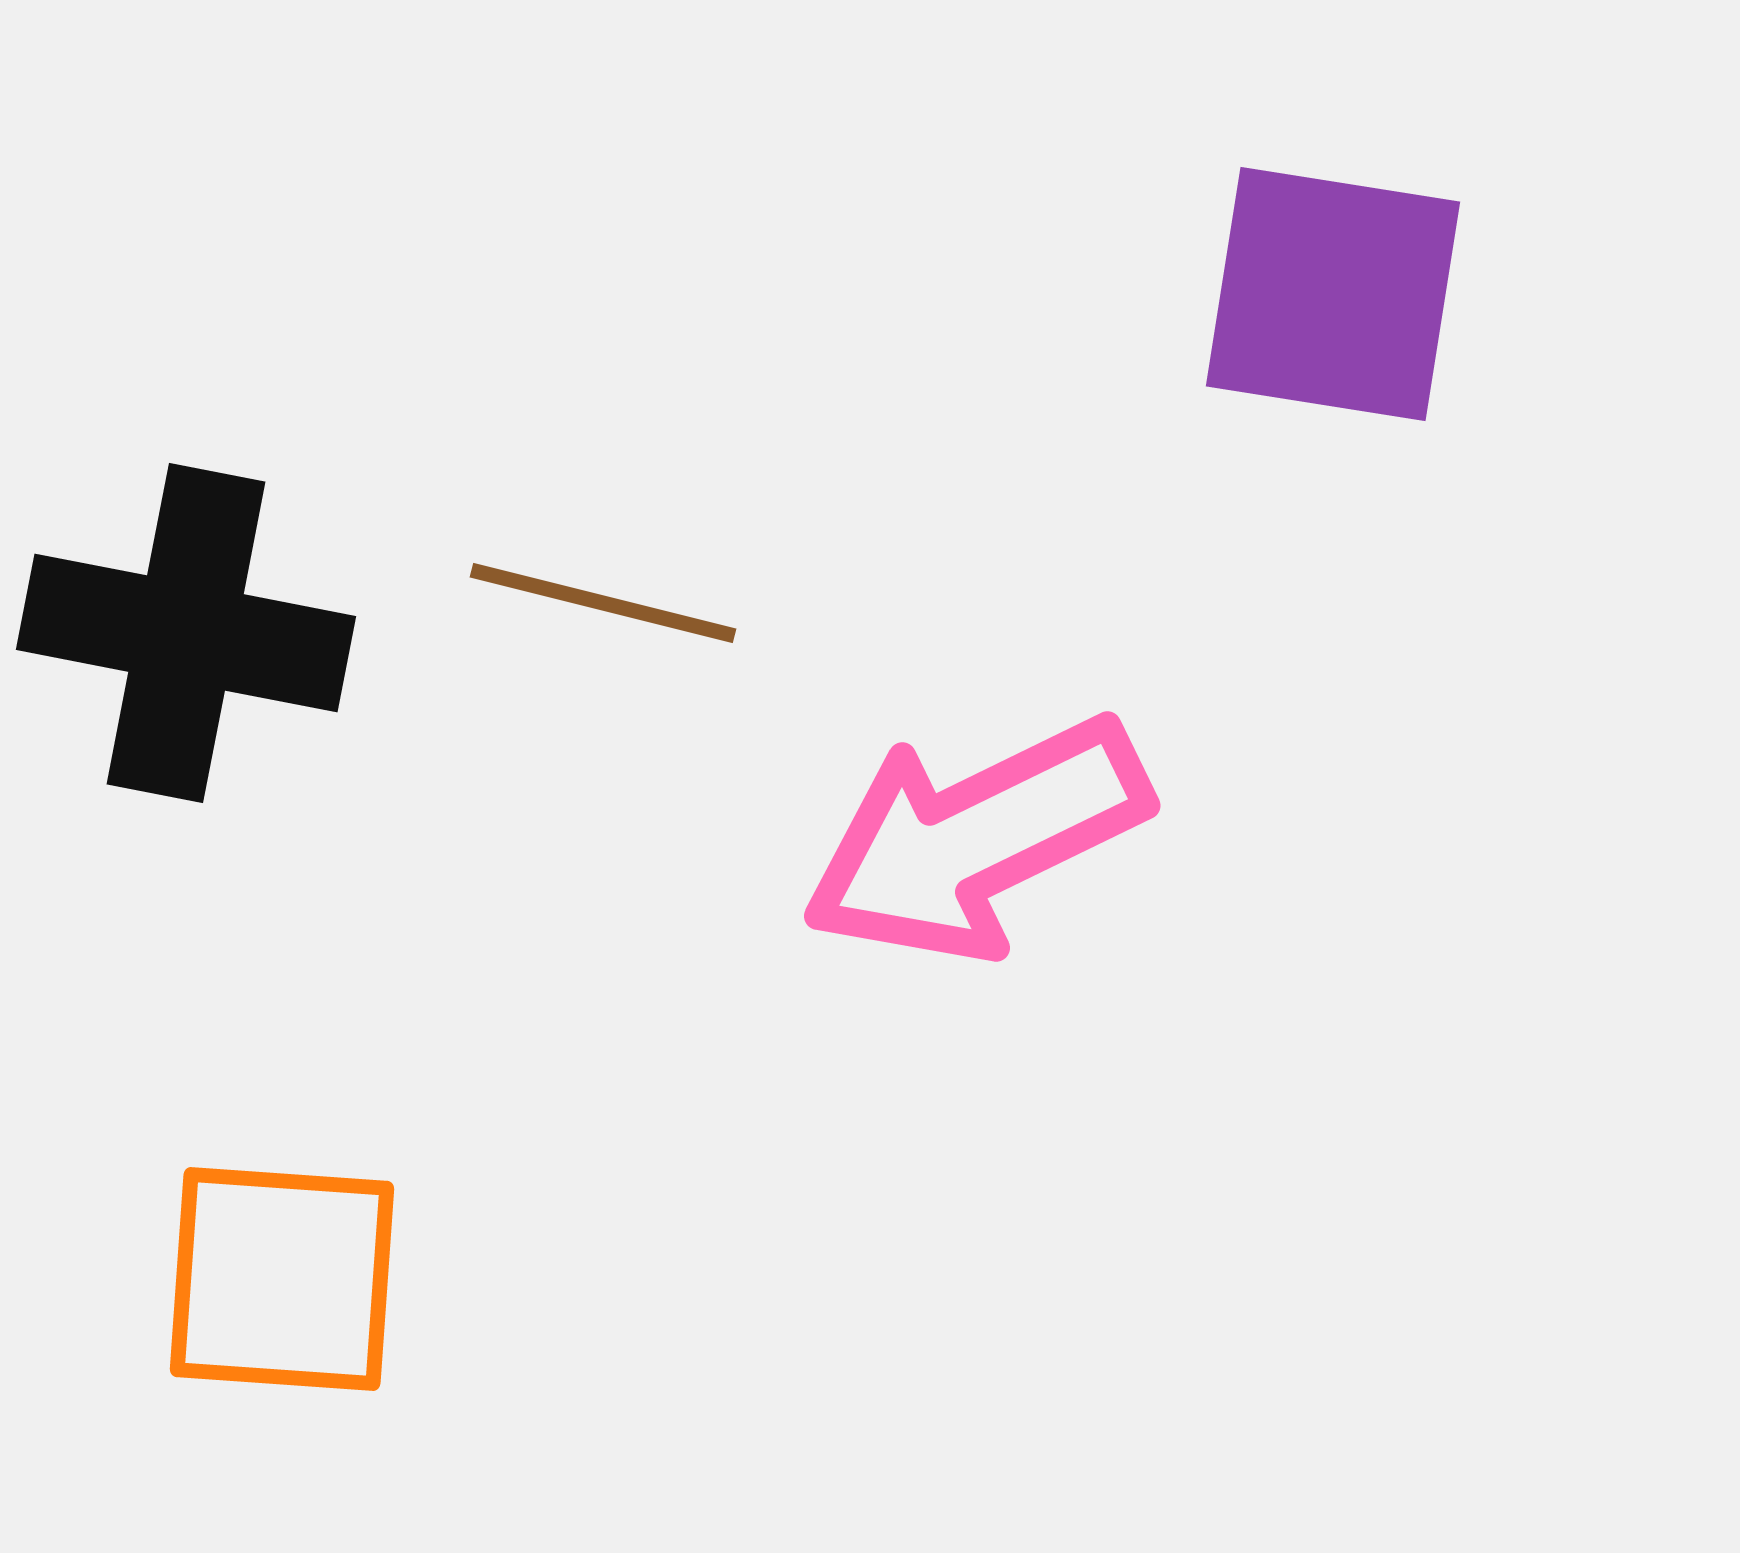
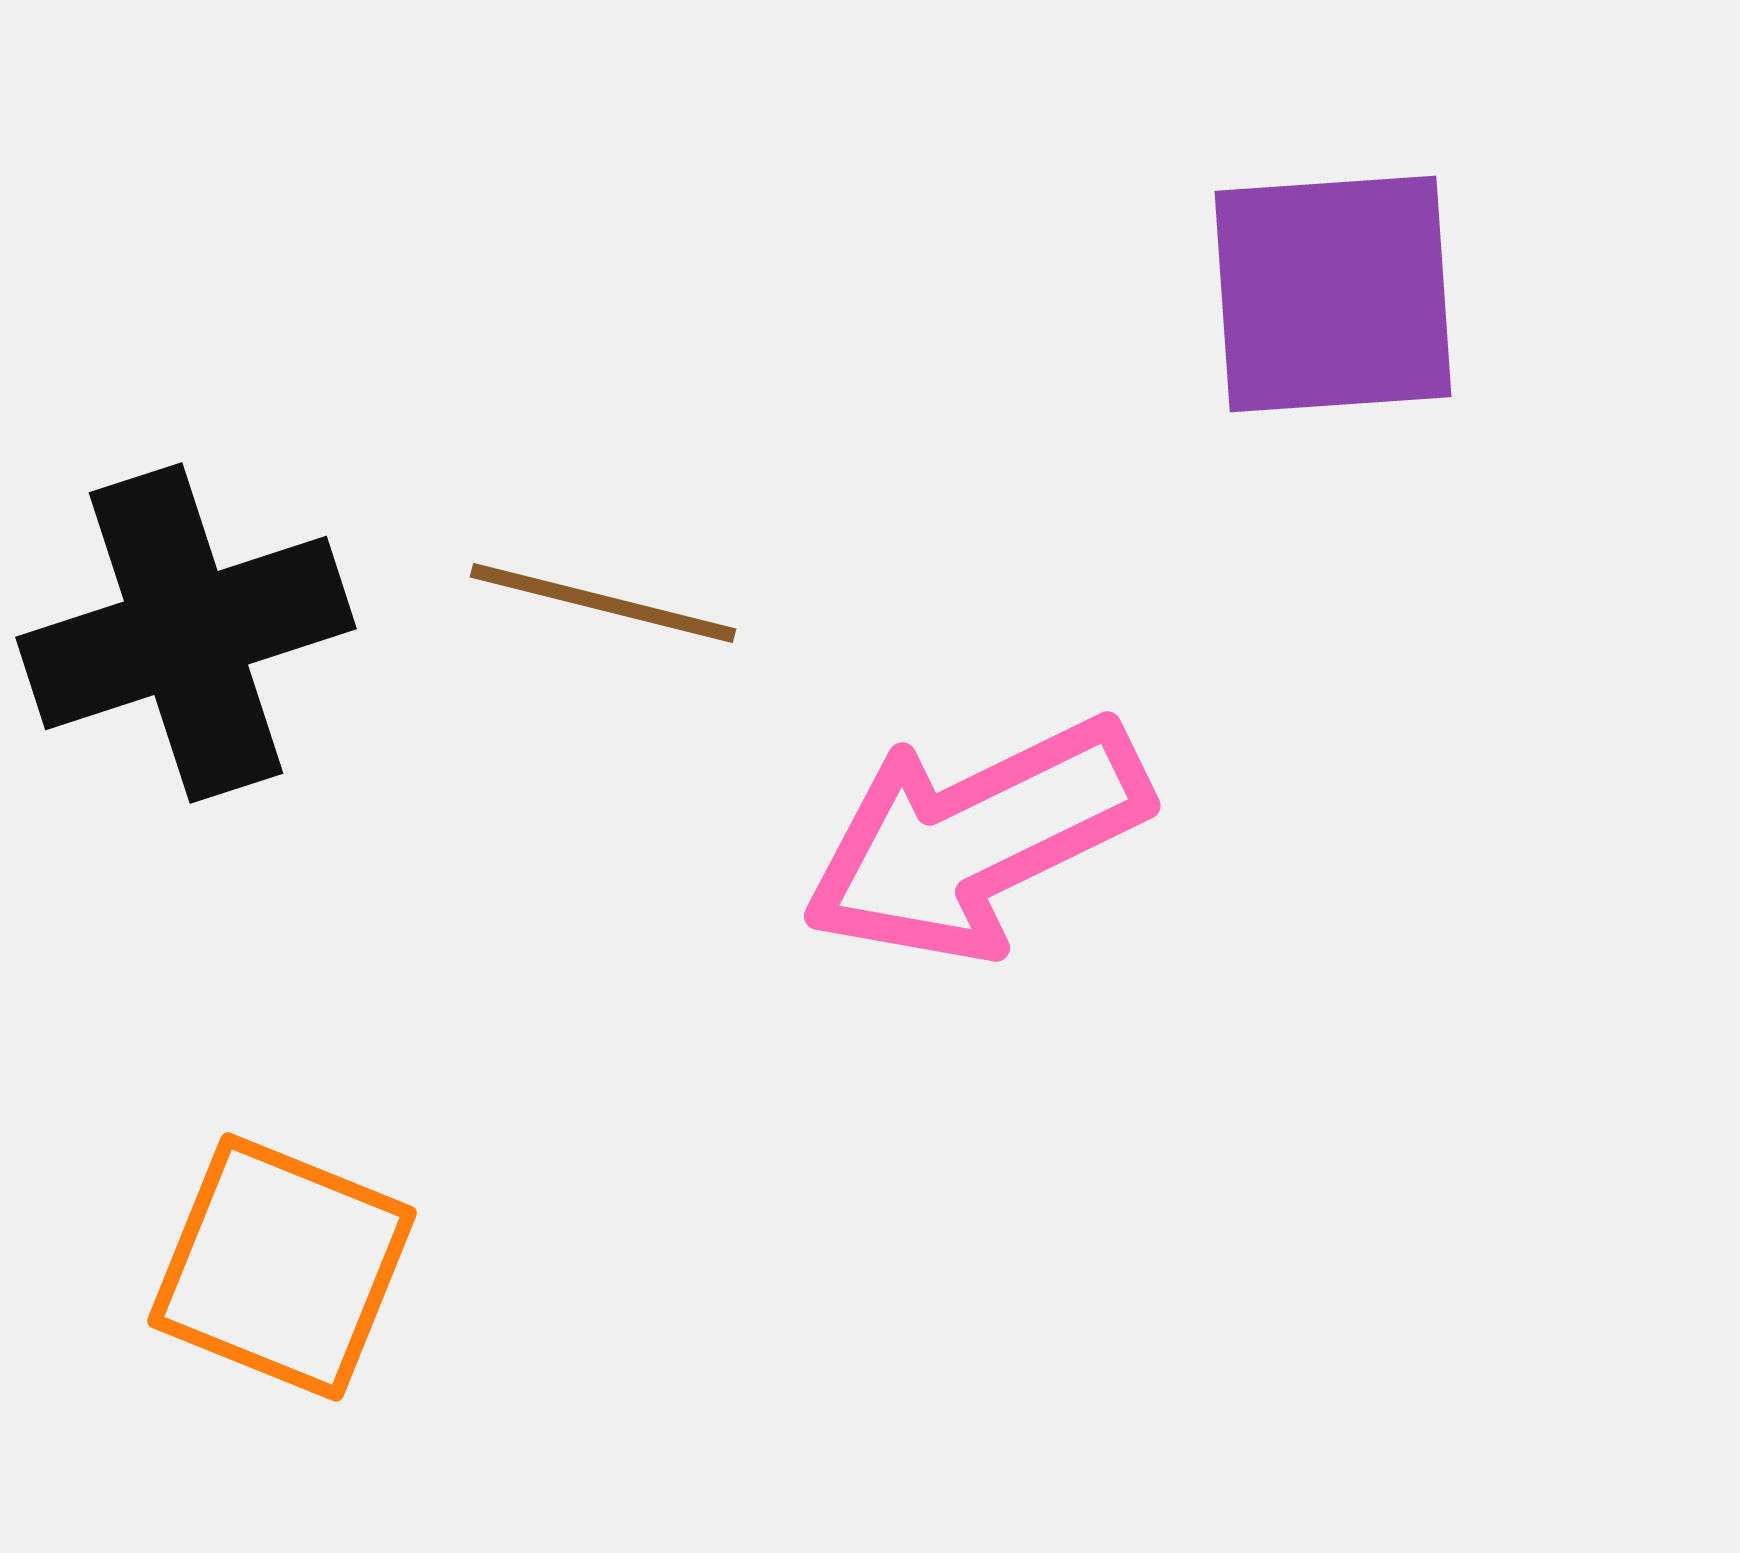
purple square: rotated 13 degrees counterclockwise
black cross: rotated 29 degrees counterclockwise
orange square: moved 12 px up; rotated 18 degrees clockwise
